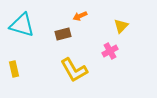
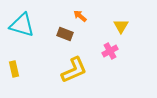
orange arrow: rotated 64 degrees clockwise
yellow triangle: rotated 14 degrees counterclockwise
brown rectangle: moved 2 px right; rotated 35 degrees clockwise
yellow L-shape: rotated 84 degrees counterclockwise
